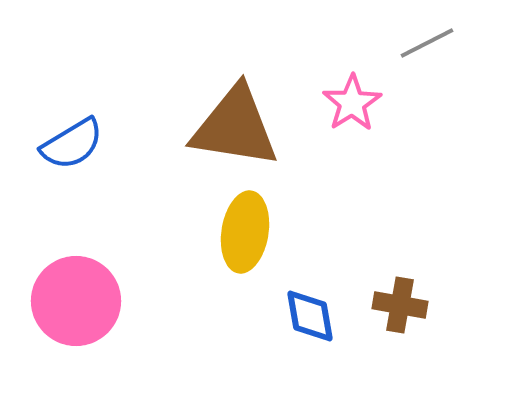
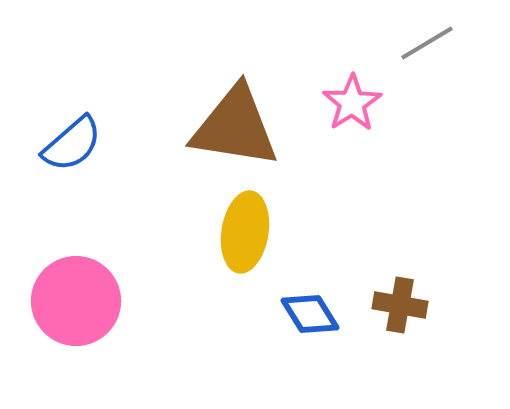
gray line: rotated 4 degrees counterclockwise
blue semicircle: rotated 10 degrees counterclockwise
blue diamond: moved 2 px up; rotated 22 degrees counterclockwise
